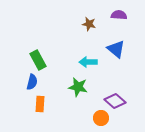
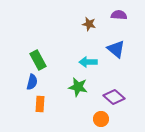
purple diamond: moved 1 px left, 4 px up
orange circle: moved 1 px down
